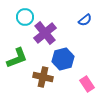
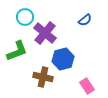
purple cross: rotated 10 degrees counterclockwise
green L-shape: moved 7 px up
pink rectangle: moved 2 px down
